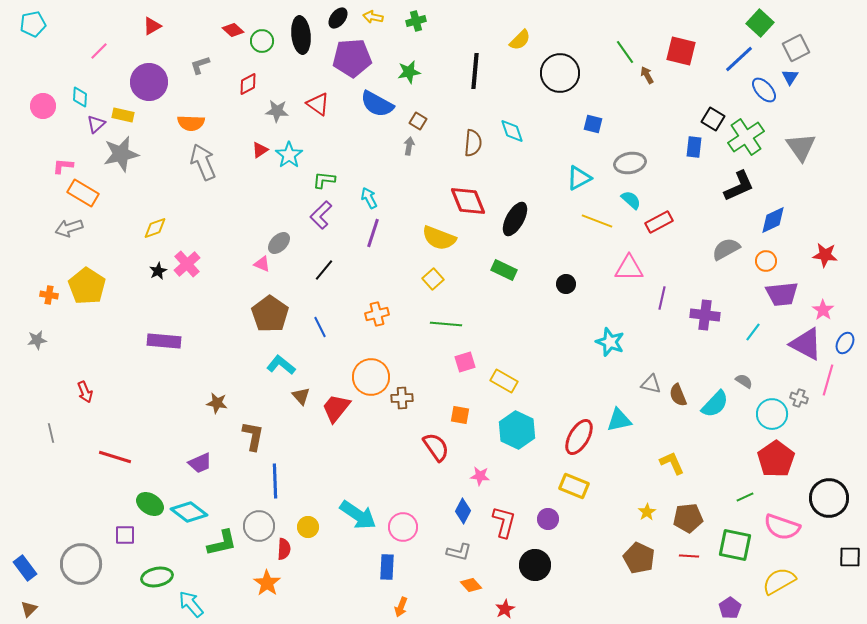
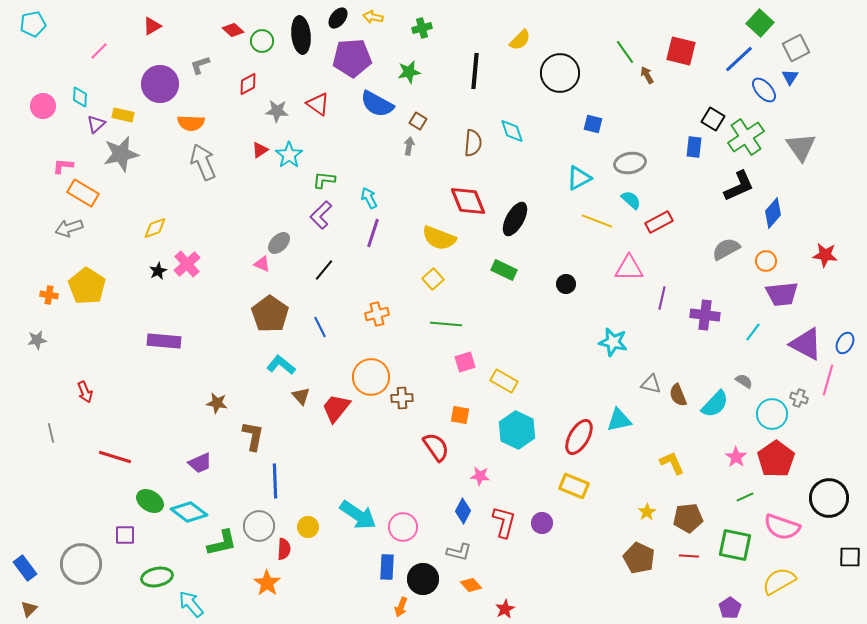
green cross at (416, 21): moved 6 px right, 7 px down
purple circle at (149, 82): moved 11 px right, 2 px down
blue diamond at (773, 220): moved 7 px up; rotated 24 degrees counterclockwise
pink star at (823, 310): moved 87 px left, 147 px down
cyan star at (610, 342): moved 3 px right; rotated 8 degrees counterclockwise
green ellipse at (150, 504): moved 3 px up
purple circle at (548, 519): moved 6 px left, 4 px down
black circle at (535, 565): moved 112 px left, 14 px down
